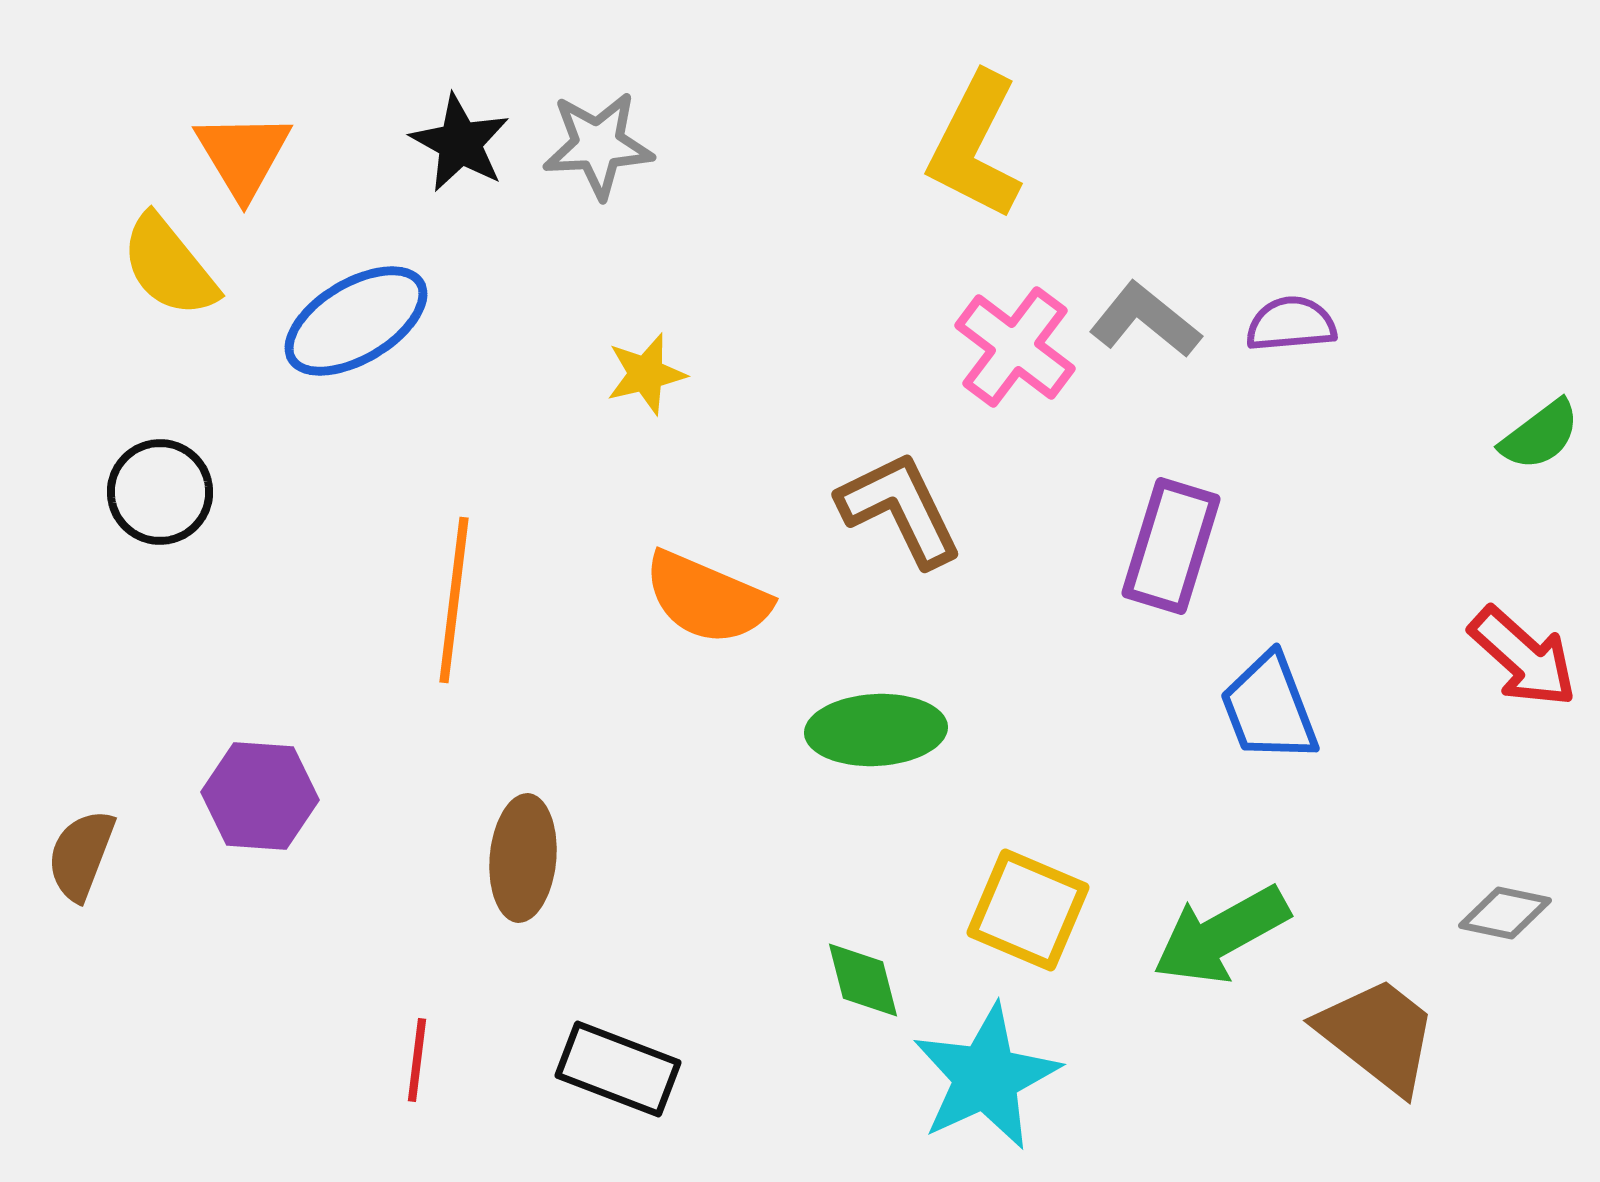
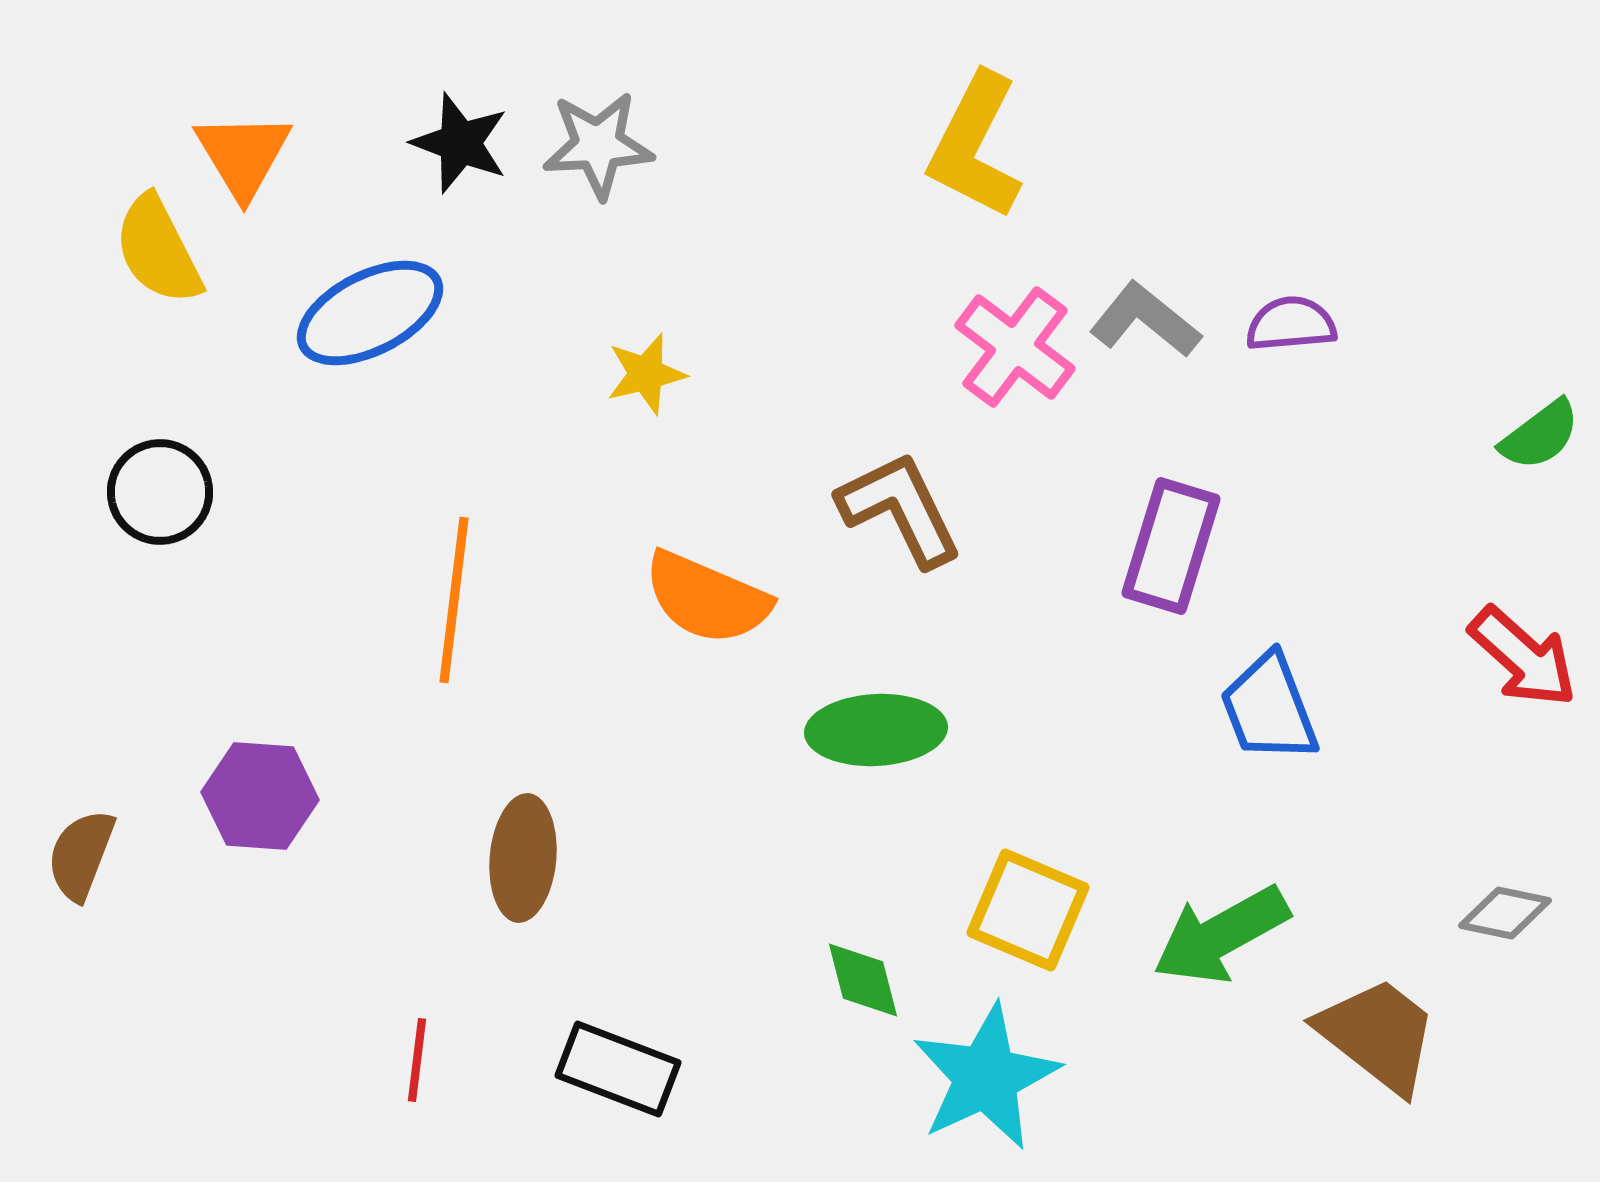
black star: rotated 8 degrees counterclockwise
yellow semicircle: moved 11 px left, 16 px up; rotated 12 degrees clockwise
blue ellipse: moved 14 px right, 8 px up; rotated 4 degrees clockwise
